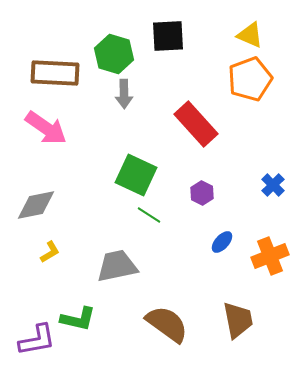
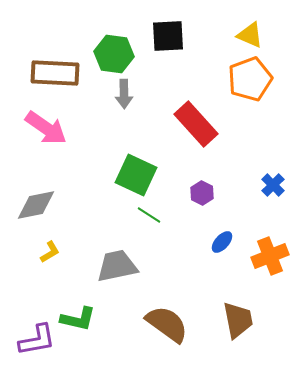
green hexagon: rotated 9 degrees counterclockwise
